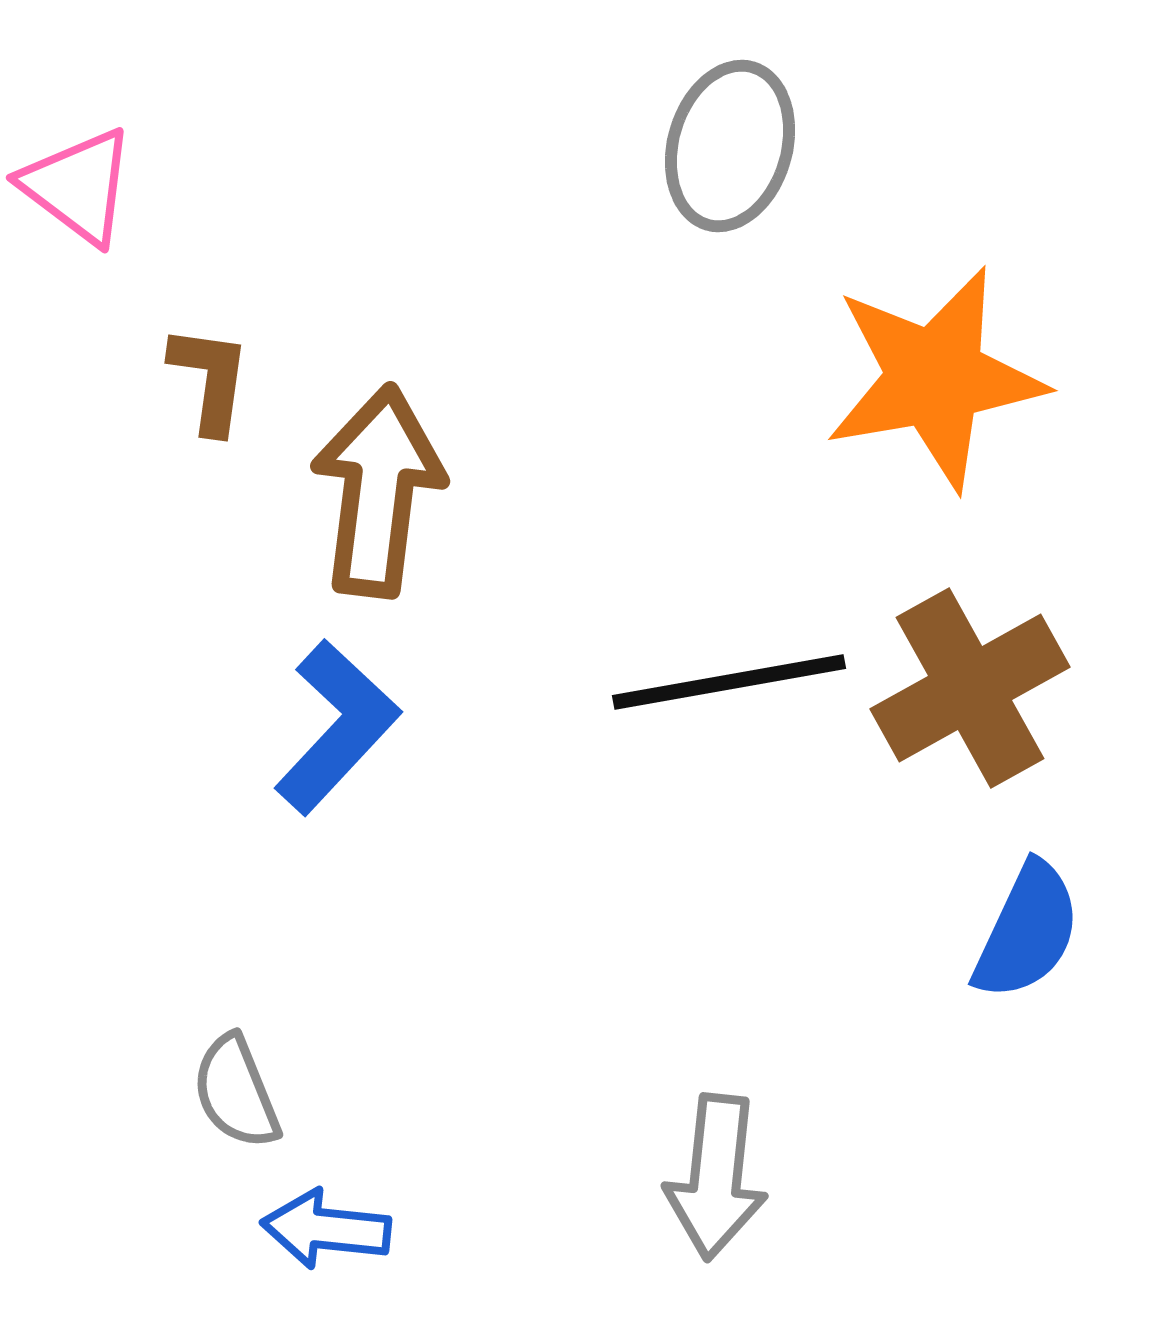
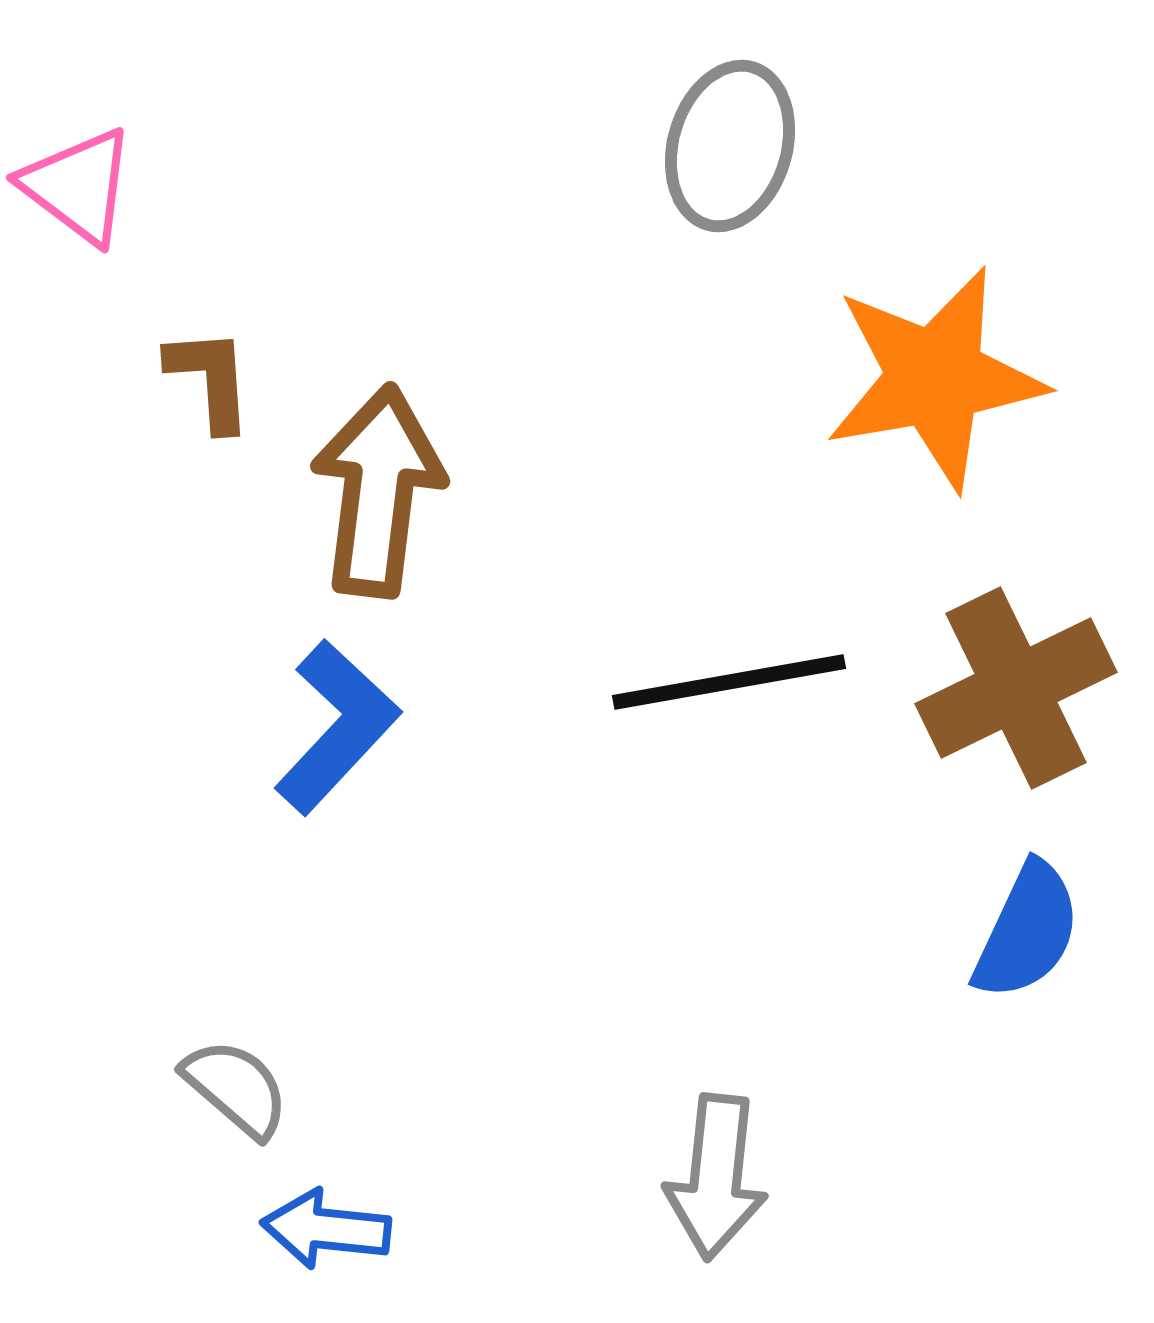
brown L-shape: rotated 12 degrees counterclockwise
brown cross: moved 46 px right; rotated 3 degrees clockwise
gray semicircle: moved 4 px up; rotated 153 degrees clockwise
